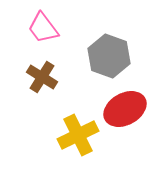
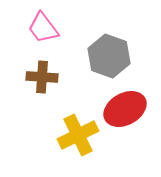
brown cross: rotated 28 degrees counterclockwise
